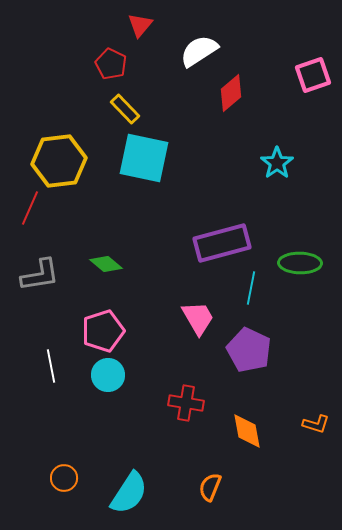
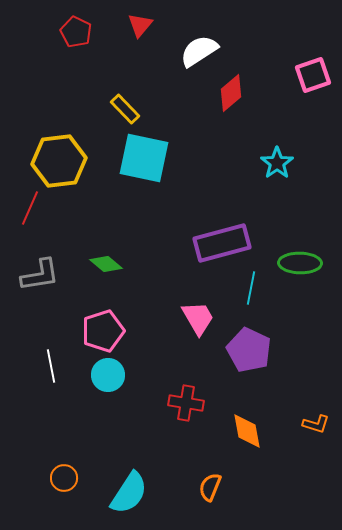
red pentagon: moved 35 px left, 32 px up
